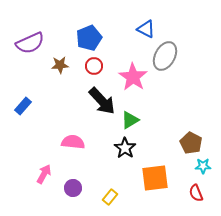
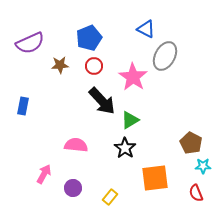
blue rectangle: rotated 30 degrees counterclockwise
pink semicircle: moved 3 px right, 3 px down
